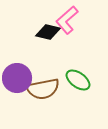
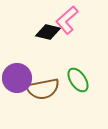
green ellipse: rotated 20 degrees clockwise
